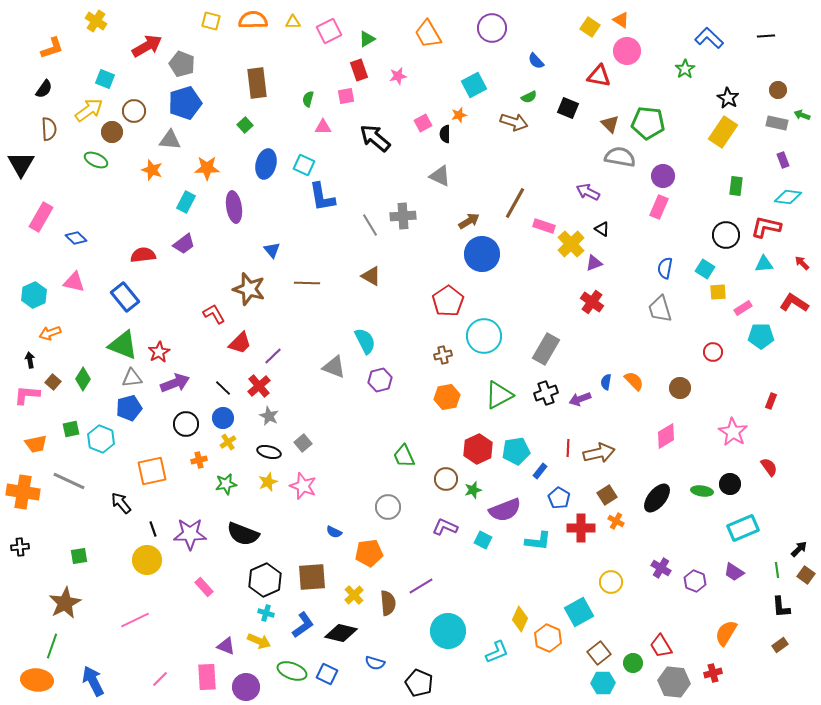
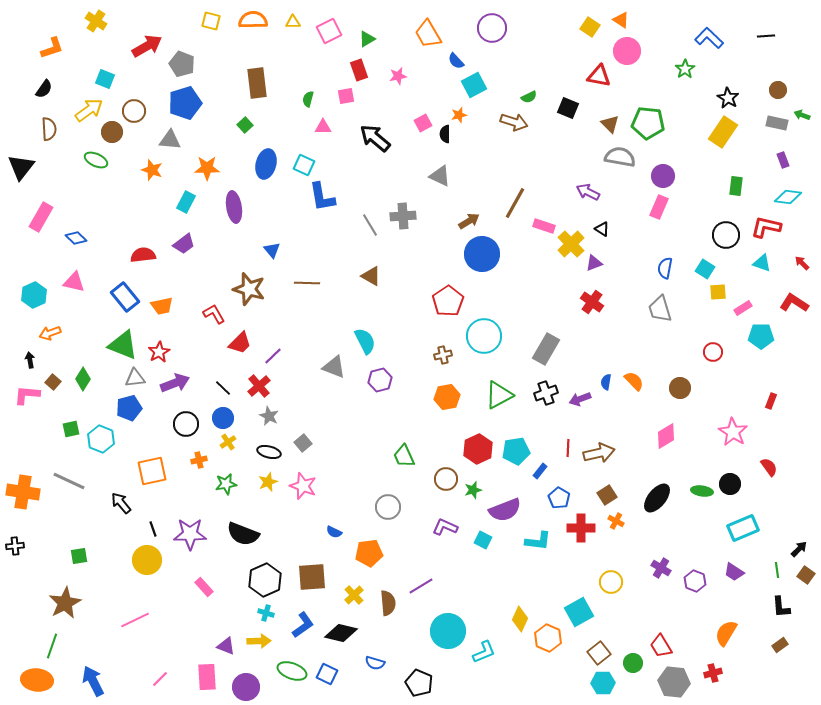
blue semicircle at (536, 61): moved 80 px left
black triangle at (21, 164): moved 3 px down; rotated 8 degrees clockwise
cyan triangle at (764, 264): moved 2 px left, 1 px up; rotated 24 degrees clockwise
gray triangle at (132, 378): moved 3 px right
orange trapezoid at (36, 444): moved 126 px right, 138 px up
black cross at (20, 547): moved 5 px left, 1 px up
yellow arrow at (259, 641): rotated 25 degrees counterclockwise
cyan L-shape at (497, 652): moved 13 px left
